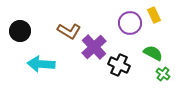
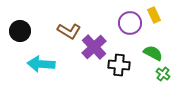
black cross: rotated 20 degrees counterclockwise
